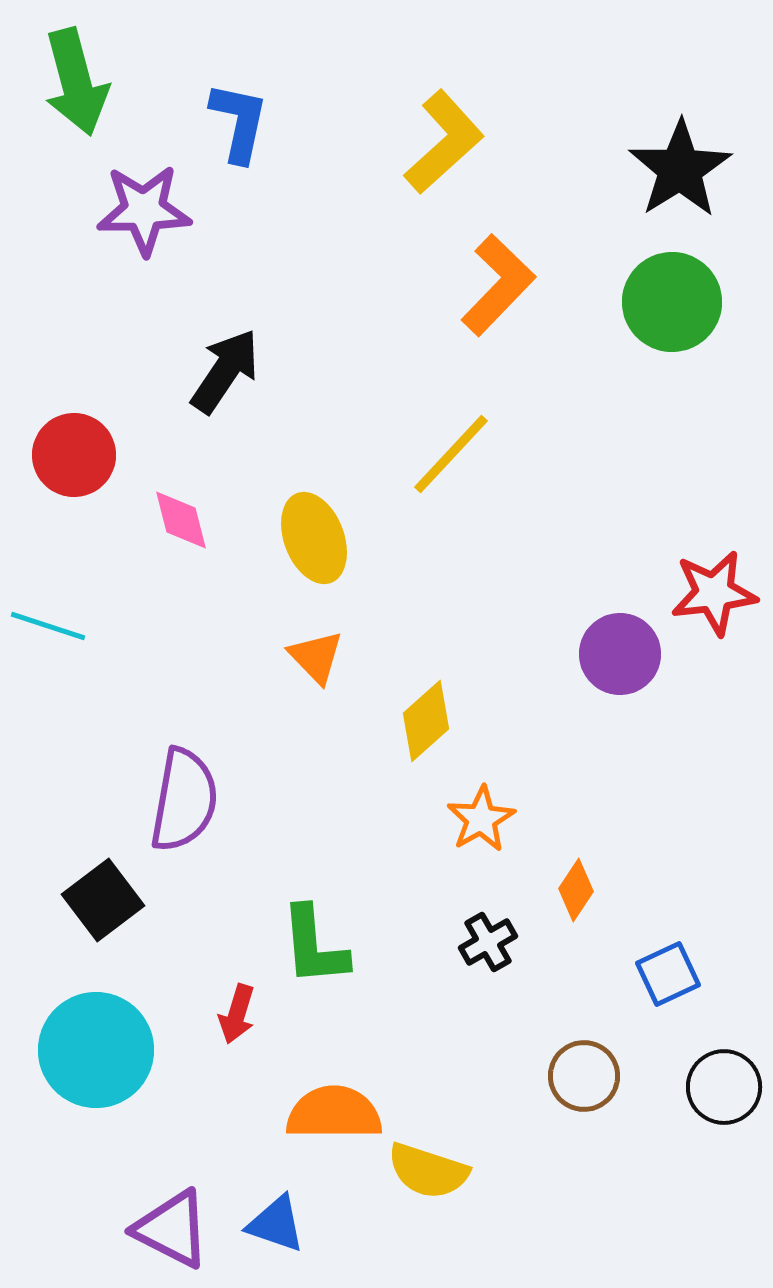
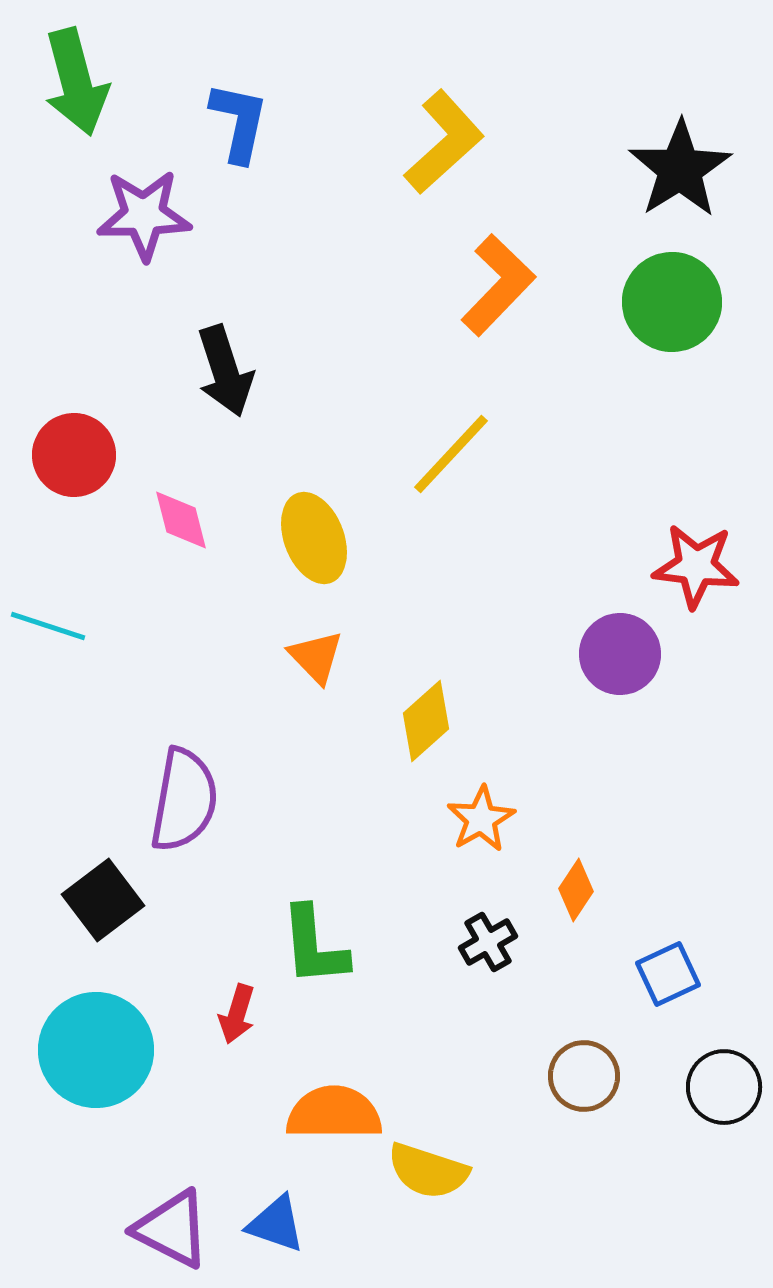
purple star: moved 5 px down
black arrow: rotated 128 degrees clockwise
red star: moved 18 px left, 27 px up; rotated 14 degrees clockwise
